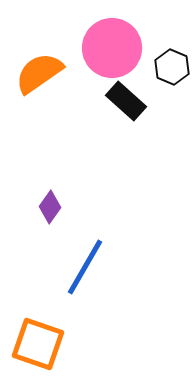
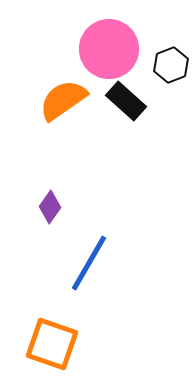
pink circle: moved 3 px left, 1 px down
black hexagon: moved 1 px left, 2 px up; rotated 16 degrees clockwise
orange semicircle: moved 24 px right, 27 px down
blue line: moved 4 px right, 4 px up
orange square: moved 14 px right
